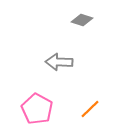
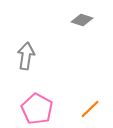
gray arrow: moved 33 px left, 6 px up; rotated 96 degrees clockwise
